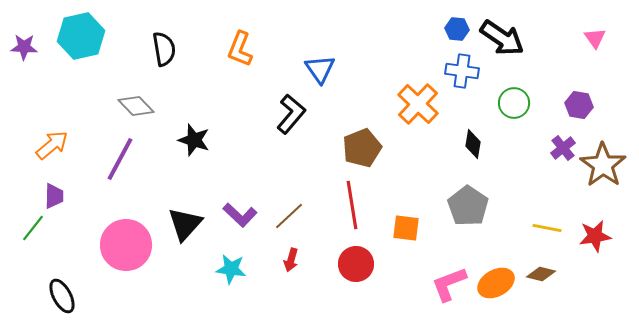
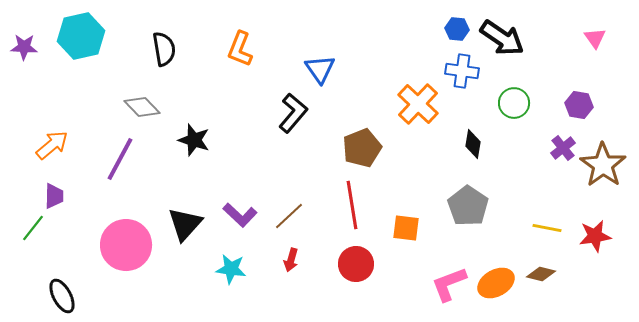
gray diamond: moved 6 px right, 1 px down
black L-shape: moved 2 px right, 1 px up
